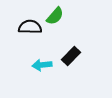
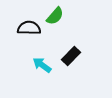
black semicircle: moved 1 px left, 1 px down
cyan arrow: rotated 42 degrees clockwise
